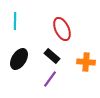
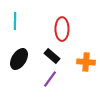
red ellipse: rotated 25 degrees clockwise
